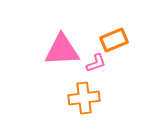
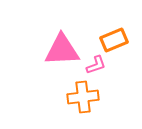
pink L-shape: moved 2 px down
orange cross: moved 1 px left, 1 px up
